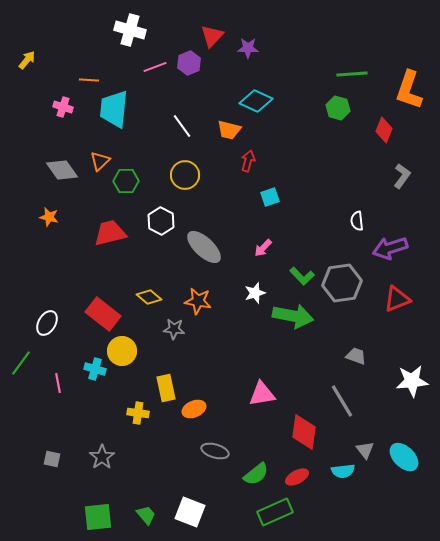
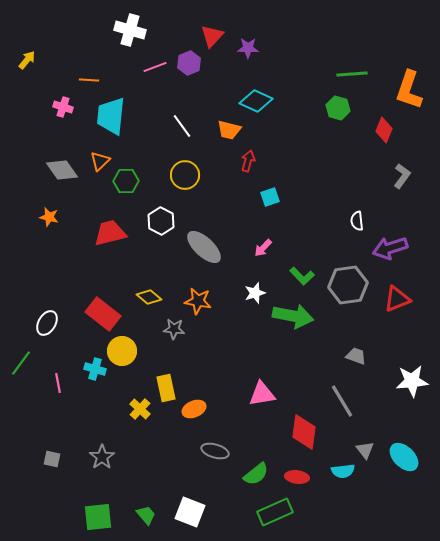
cyan trapezoid at (114, 109): moved 3 px left, 7 px down
gray hexagon at (342, 283): moved 6 px right, 2 px down
yellow cross at (138, 413): moved 2 px right, 4 px up; rotated 35 degrees clockwise
red ellipse at (297, 477): rotated 35 degrees clockwise
